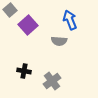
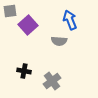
gray square: moved 1 px down; rotated 32 degrees clockwise
